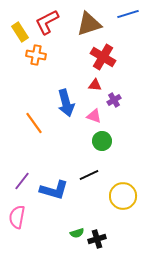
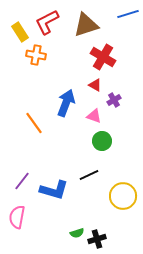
brown triangle: moved 3 px left, 1 px down
red triangle: rotated 24 degrees clockwise
blue arrow: rotated 144 degrees counterclockwise
